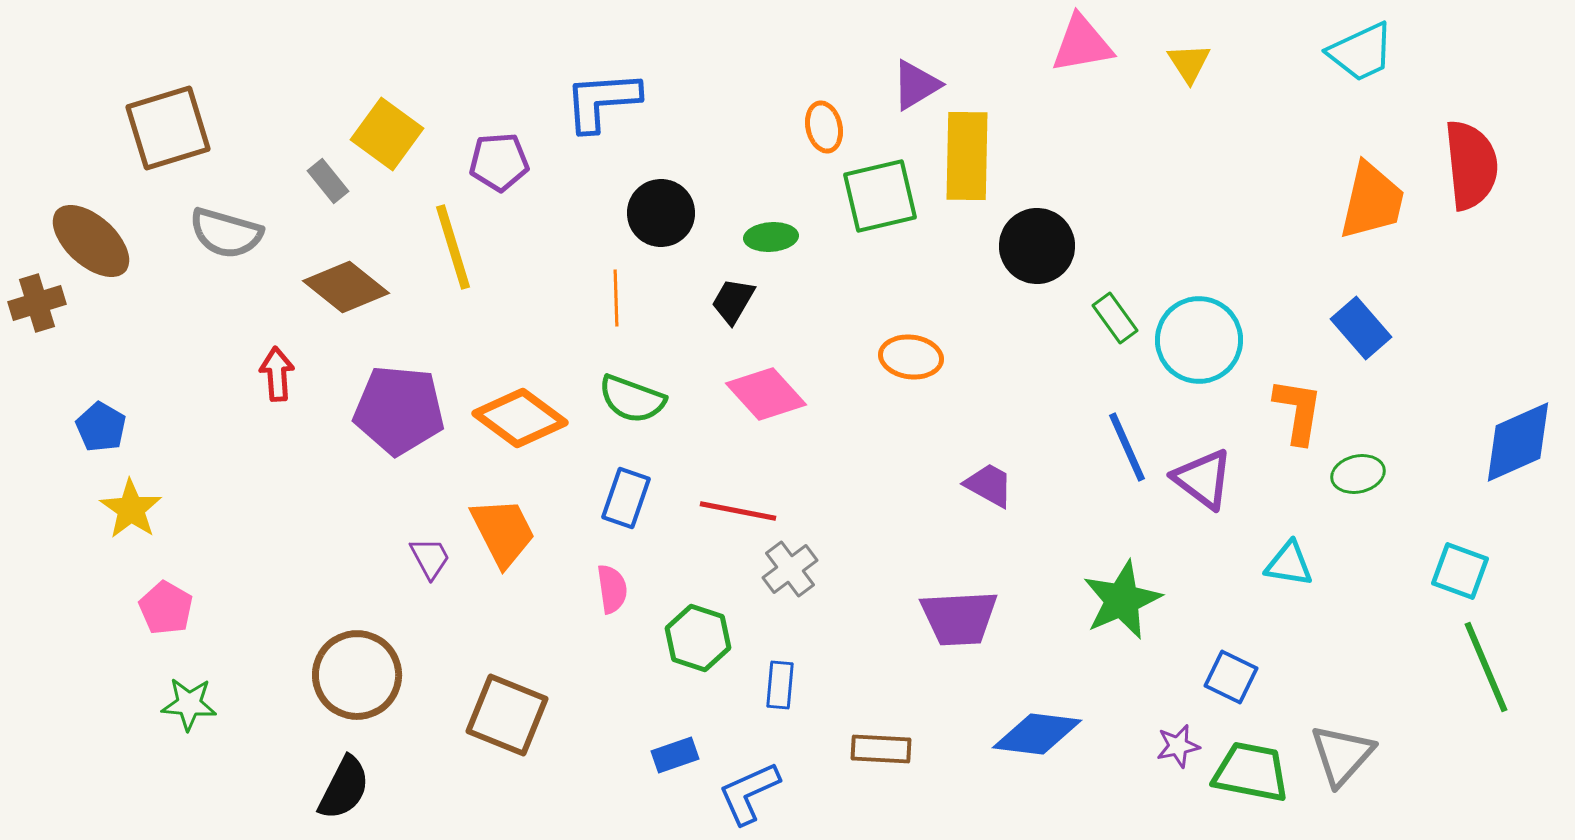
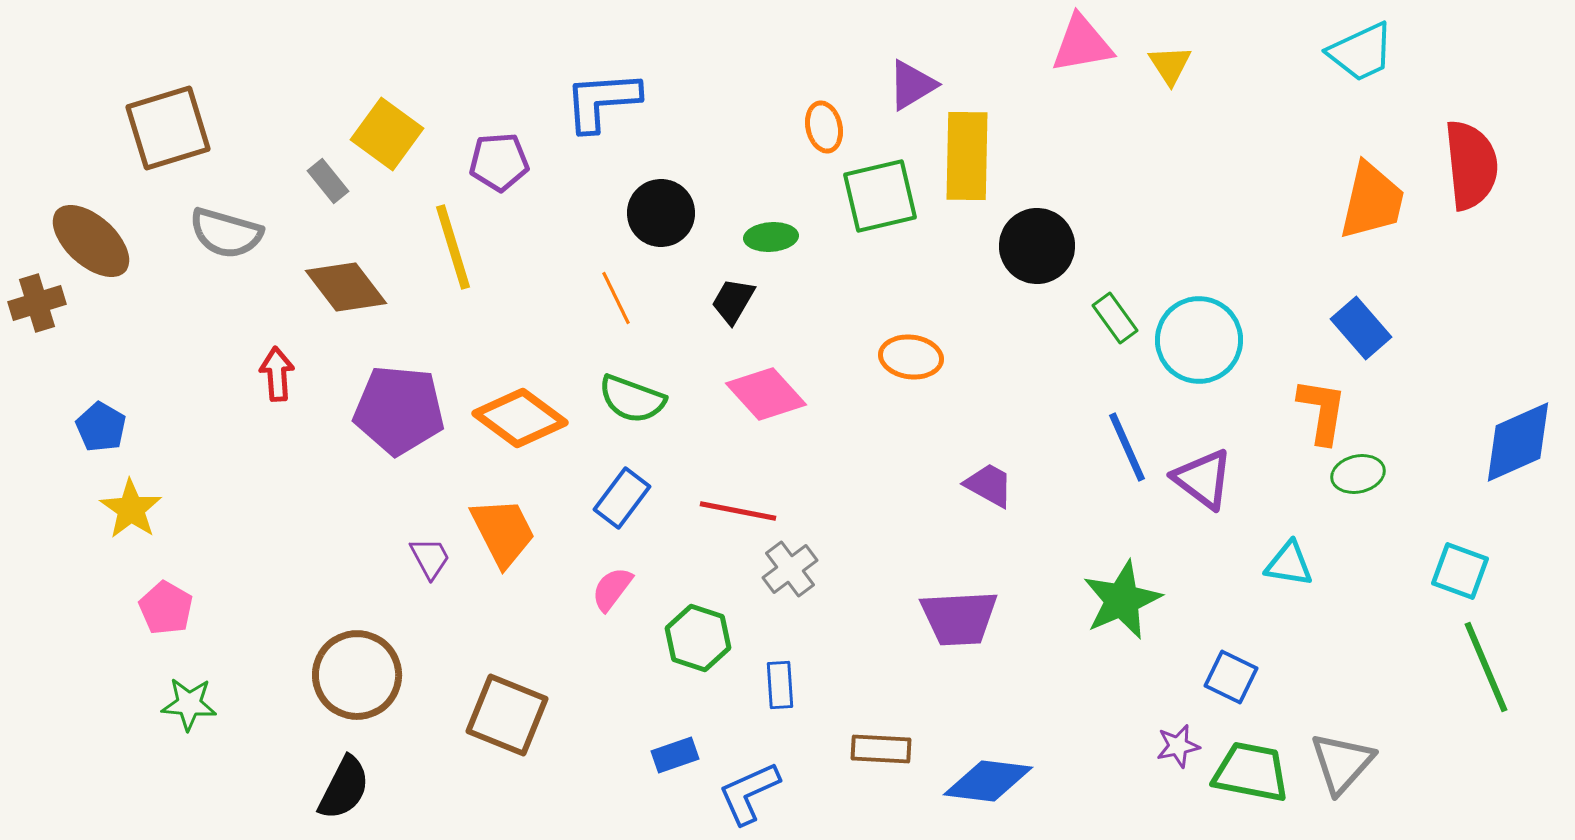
yellow triangle at (1189, 63): moved 19 px left, 2 px down
purple triangle at (916, 85): moved 4 px left
brown diamond at (346, 287): rotated 14 degrees clockwise
orange line at (616, 298): rotated 24 degrees counterclockwise
orange L-shape at (1298, 411): moved 24 px right
blue rectangle at (626, 498): moved 4 px left; rotated 18 degrees clockwise
pink semicircle at (612, 589): rotated 135 degrees counterclockwise
blue rectangle at (780, 685): rotated 9 degrees counterclockwise
blue diamond at (1037, 734): moved 49 px left, 47 px down
gray triangle at (1342, 755): moved 8 px down
